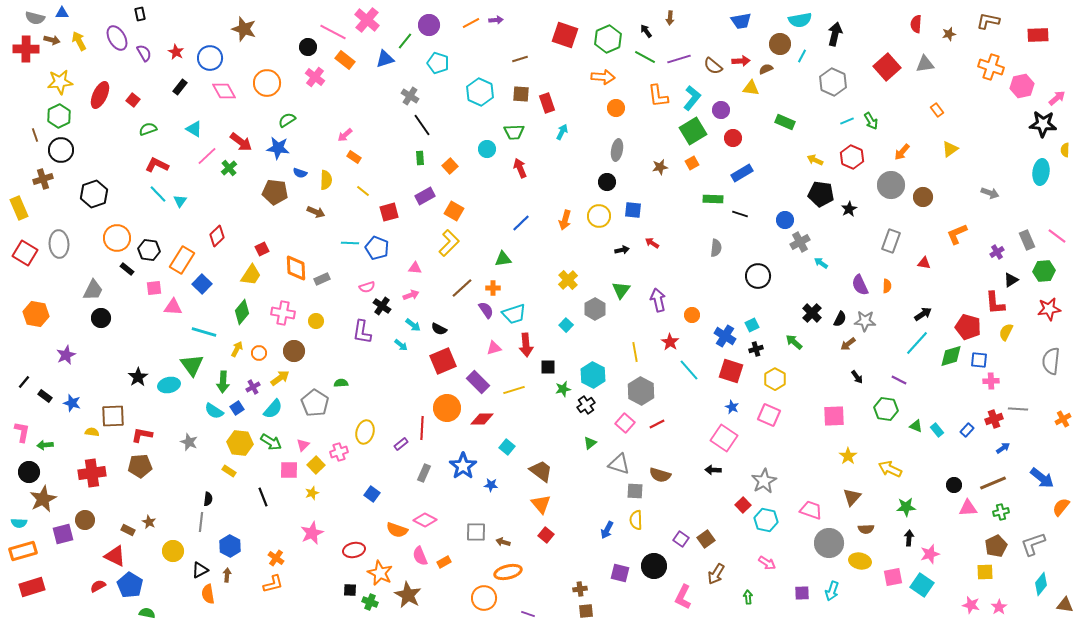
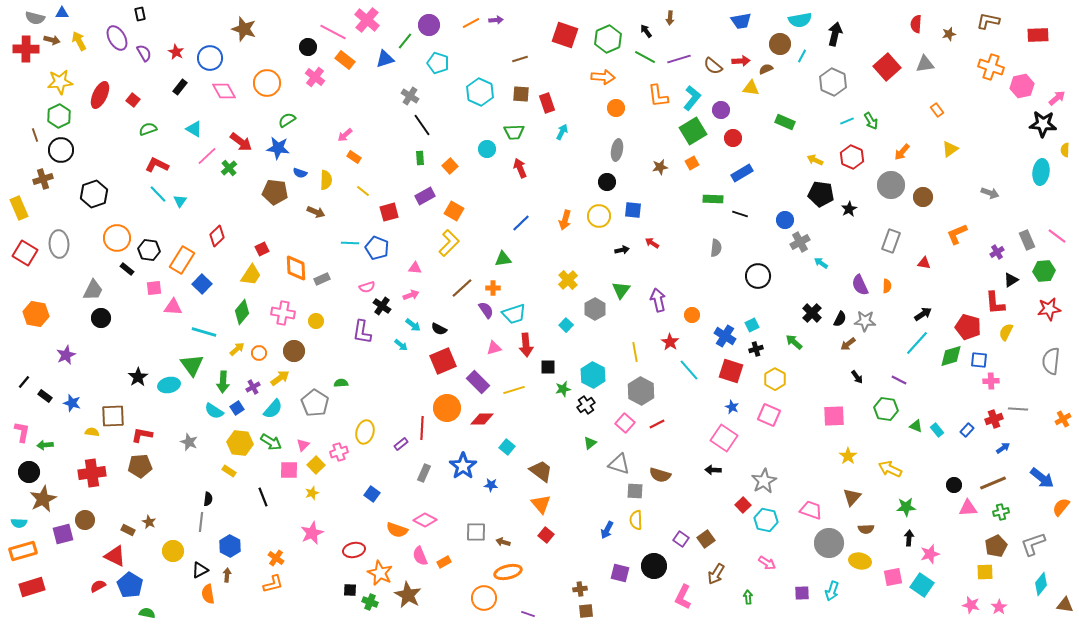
yellow arrow at (237, 349): rotated 21 degrees clockwise
